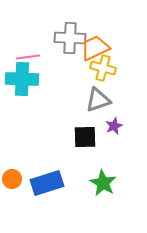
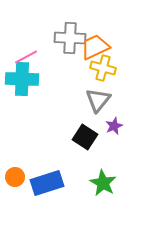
orange trapezoid: moved 1 px up
pink line: moved 2 px left; rotated 20 degrees counterclockwise
gray triangle: rotated 32 degrees counterclockwise
black square: rotated 35 degrees clockwise
orange circle: moved 3 px right, 2 px up
